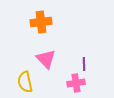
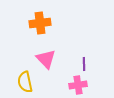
orange cross: moved 1 px left, 1 px down
pink cross: moved 2 px right, 2 px down
